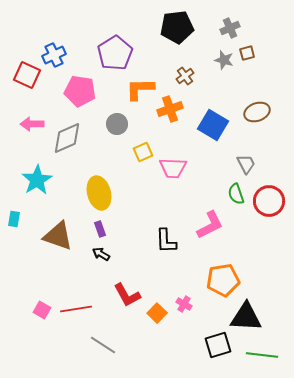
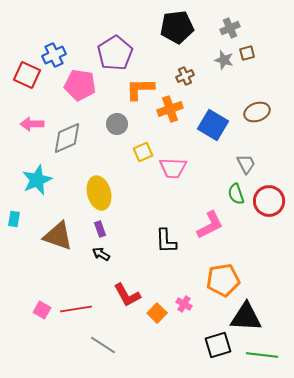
brown cross: rotated 12 degrees clockwise
pink pentagon: moved 6 px up
cyan star: rotated 8 degrees clockwise
